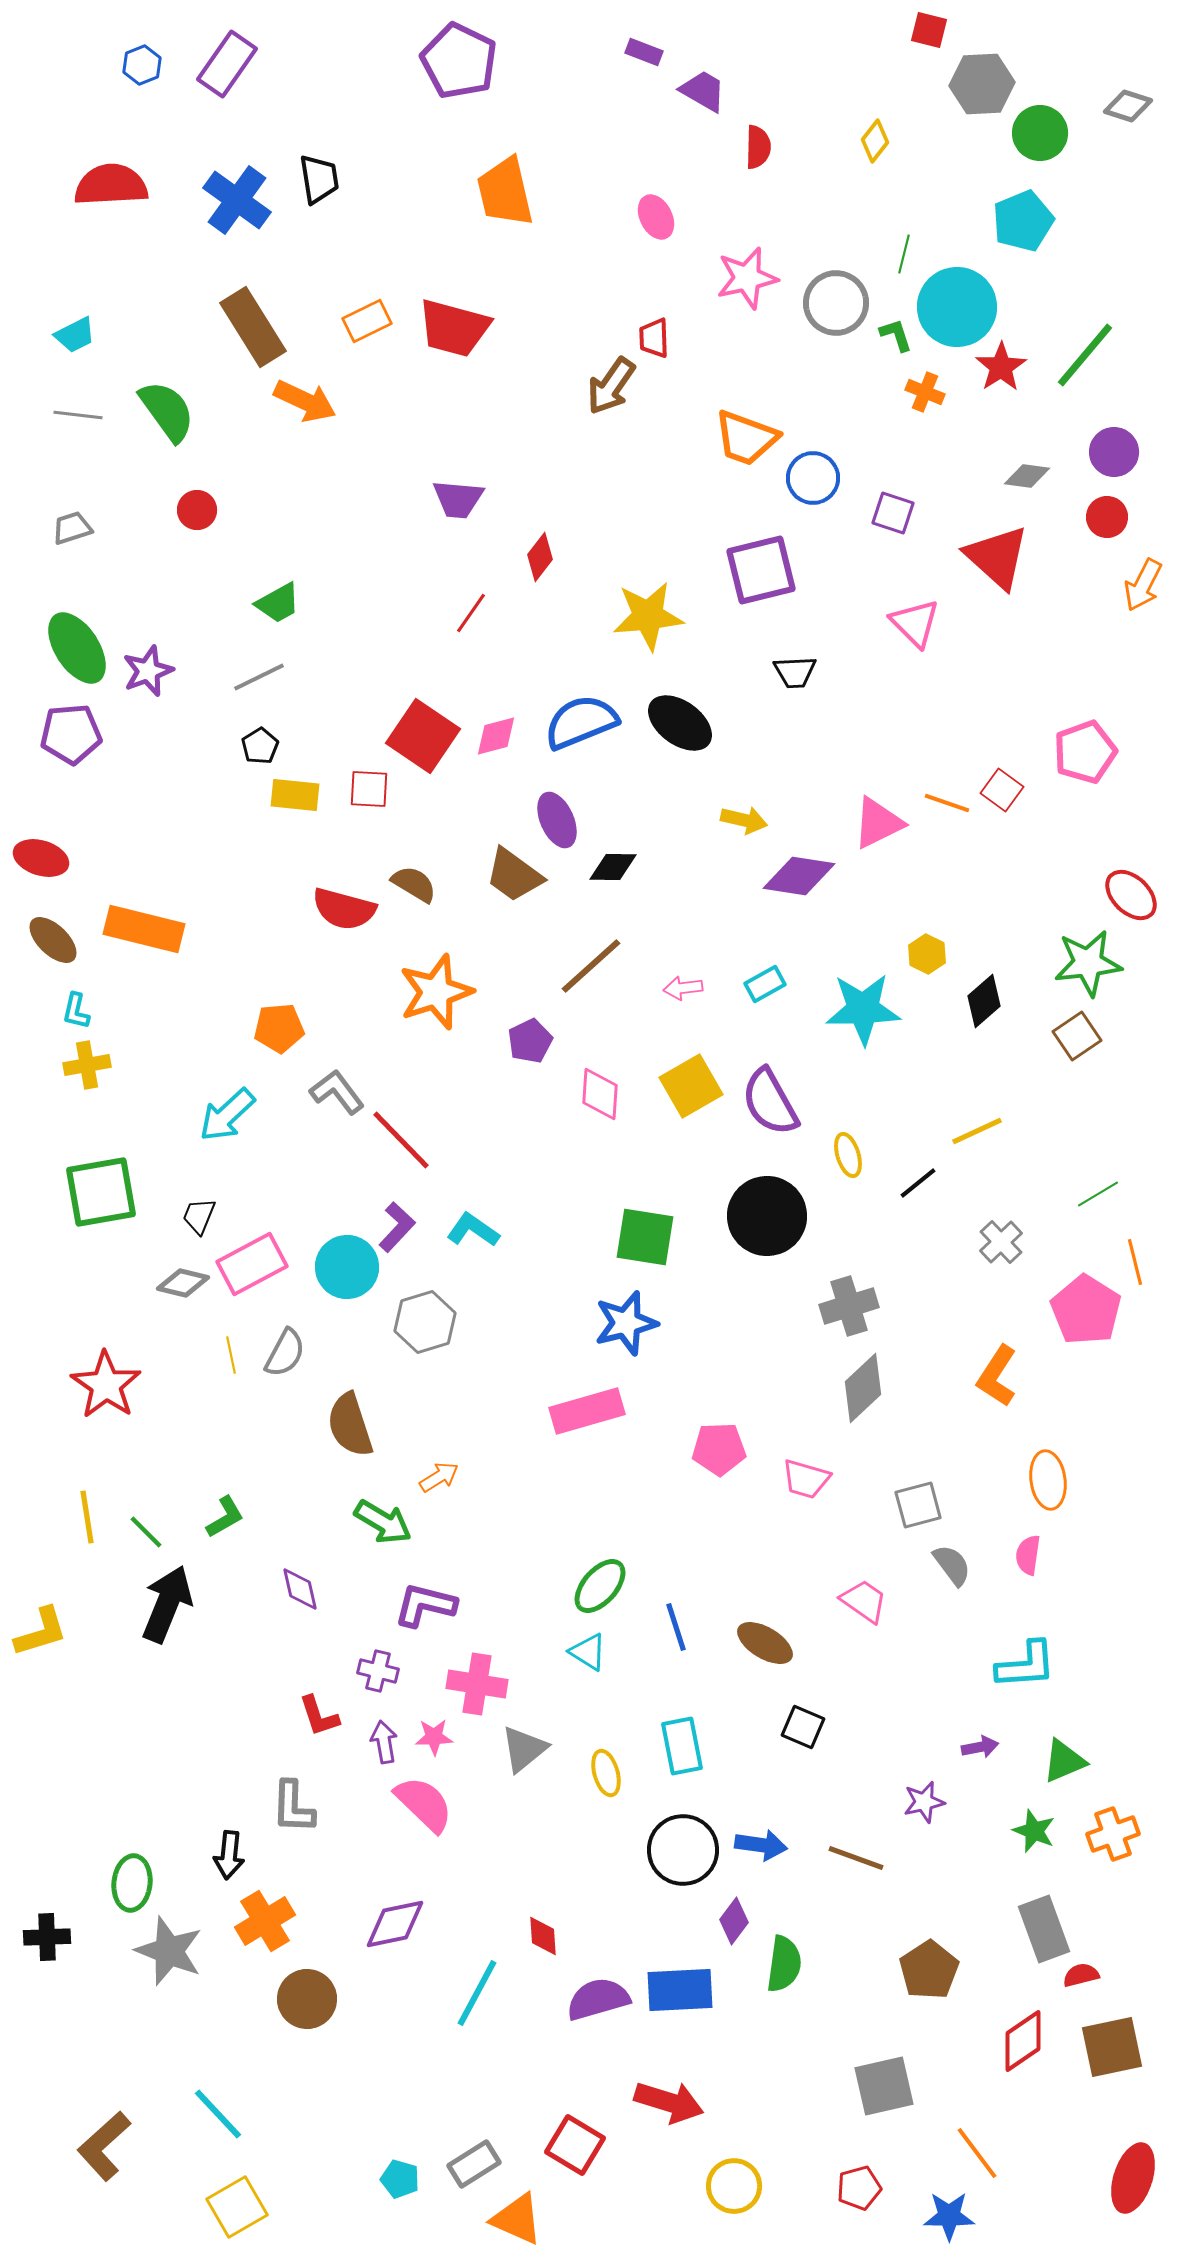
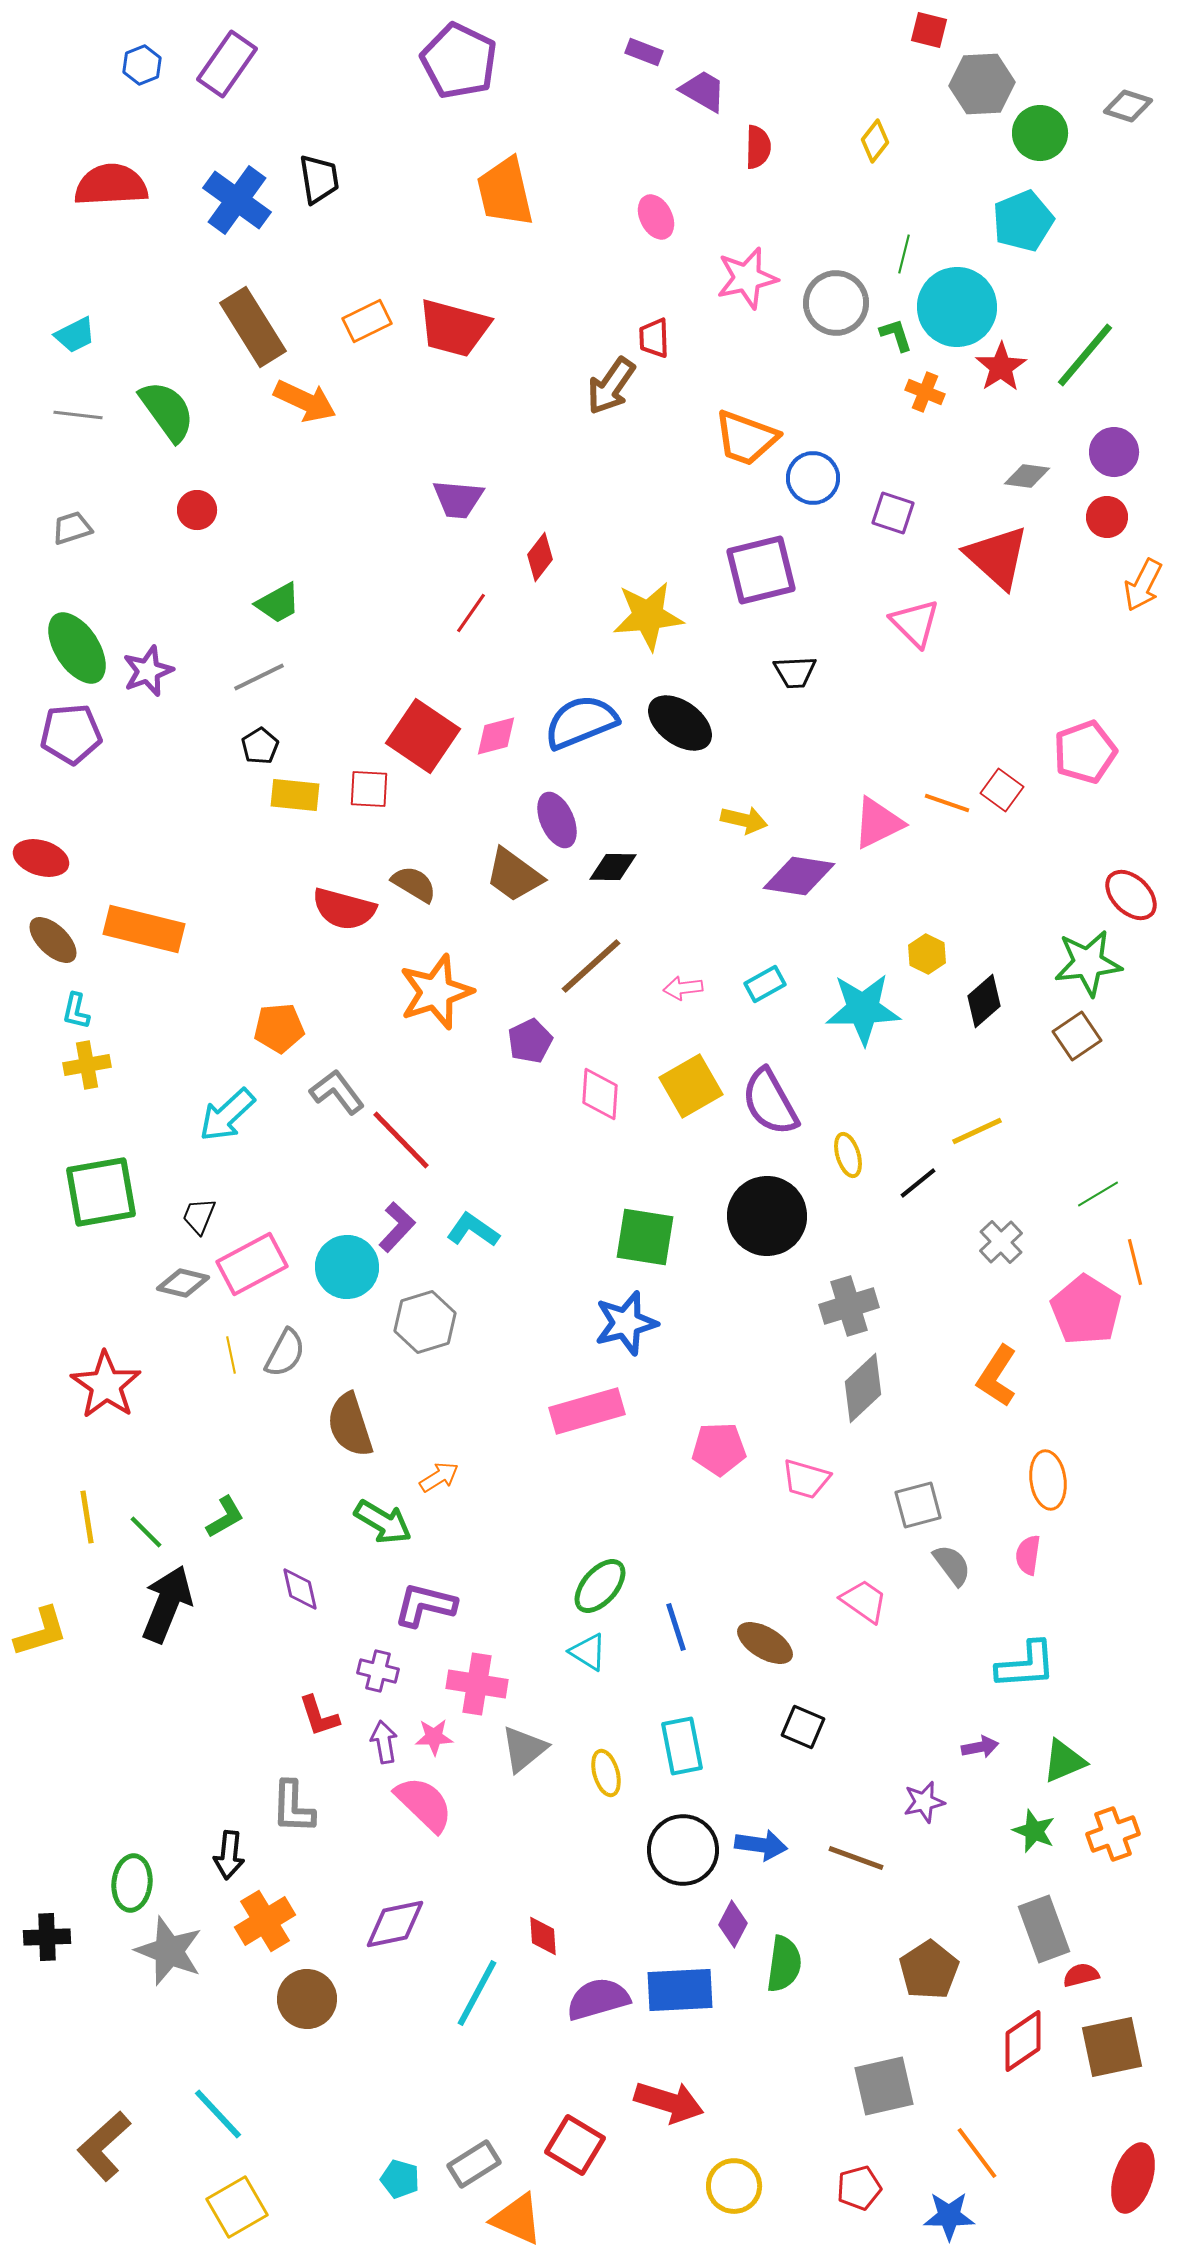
purple diamond at (734, 1921): moved 1 px left, 3 px down; rotated 9 degrees counterclockwise
